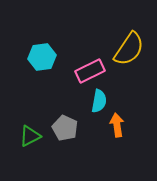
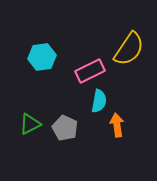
green triangle: moved 12 px up
